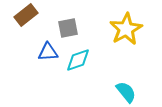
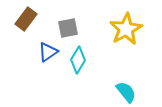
brown rectangle: moved 4 px down; rotated 15 degrees counterclockwise
blue triangle: rotated 30 degrees counterclockwise
cyan diamond: rotated 40 degrees counterclockwise
